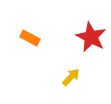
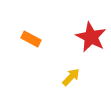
orange rectangle: moved 1 px right, 1 px down
